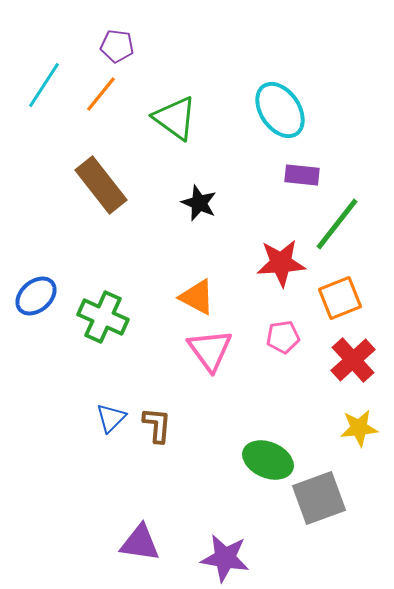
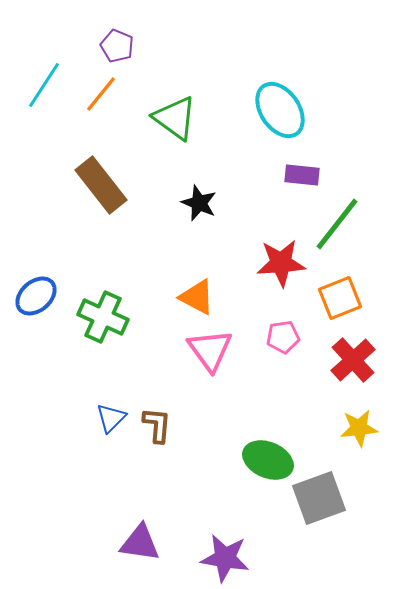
purple pentagon: rotated 16 degrees clockwise
